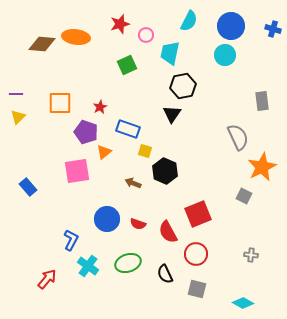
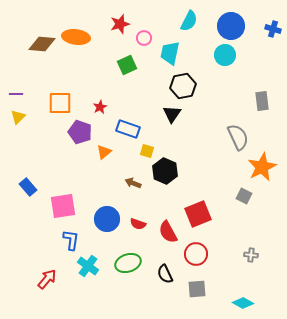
pink circle at (146, 35): moved 2 px left, 3 px down
purple pentagon at (86, 132): moved 6 px left
yellow square at (145, 151): moved 2 px right
pink square at (77, 171): moved 14 px left, 35 px down
blue L-shape at (71, 240): rotated 20 degrees counterclockwise
gray square at (197, 289): rotated 18 degrees counterclockwise
